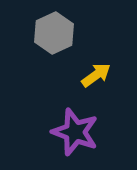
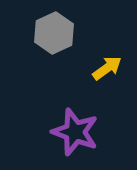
yellow arrow: moved 11 px right, 7 px up
